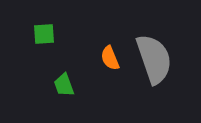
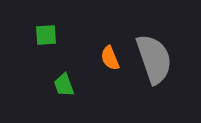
green square: moved 2 px right, 1 px down
